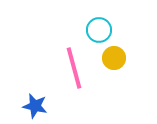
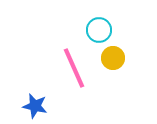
yellow circle: moved 1 px left
pink line: rotated 9 degrees counterclockwise
